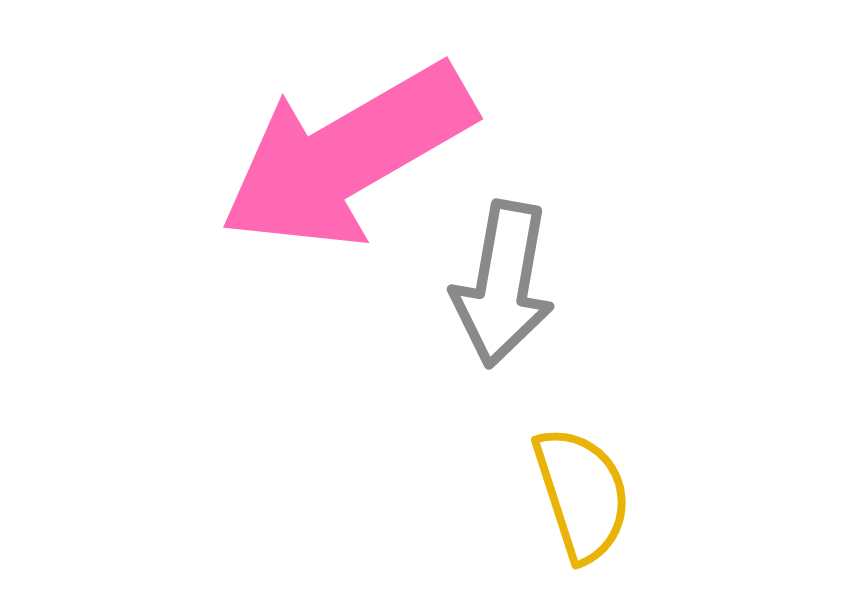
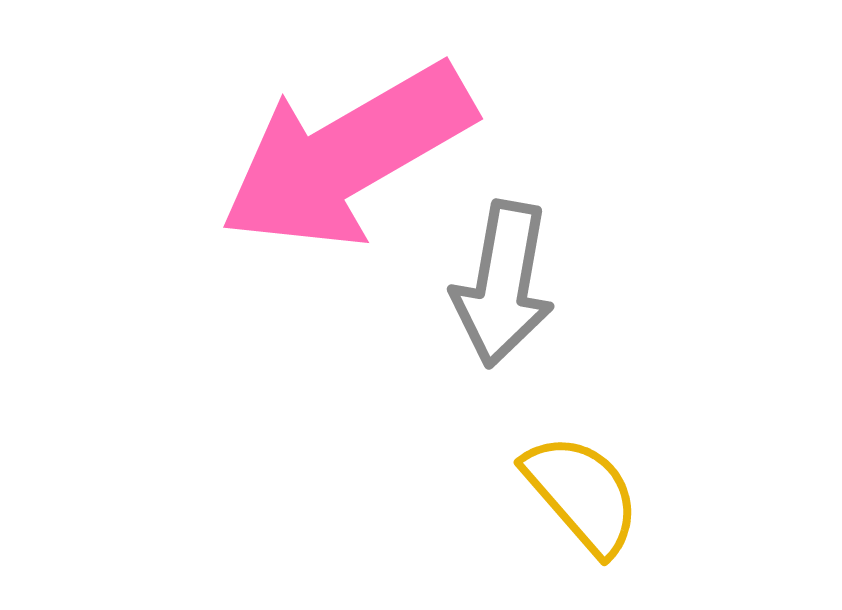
yellow semicircle: rotated 23 degrees counterclockwise
